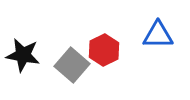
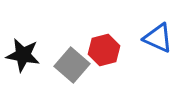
blue triangle: moved 3 px down; rotated 24 degrees clockwise
red hexagon: rotated 12 degrees clockwise
